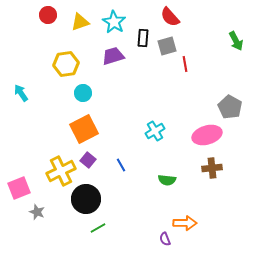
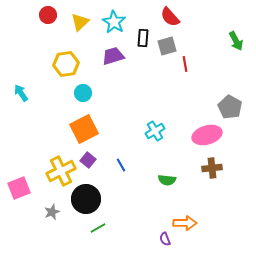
yellow triangle: rotated 24 degrees counterclockwise
gray star: moved 15 px right; rotated 28 degrees clockwise
